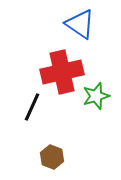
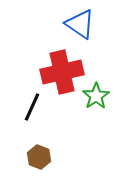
green star: rotated 16 degrees counterclockwise
brown hexagon: moved 13 px left
